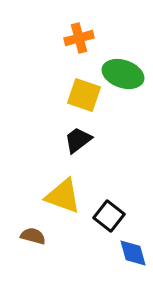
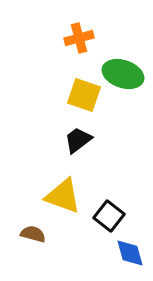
brown semicircle: moved 2 px up
blue diamond: moved 3 px left
